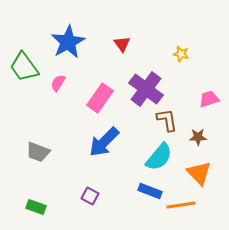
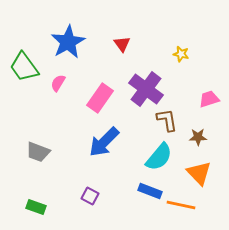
orange line: rotated 20 degrees clockwise
